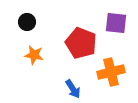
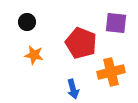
blue arrow: rotated 18 degrees clockwise
